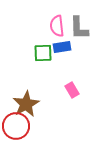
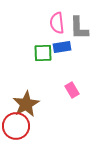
pink semicircle: moved 3 px up
